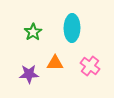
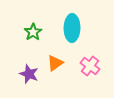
orange triangle: rotated 36 degrees counterclockwise
purple star: rotated 24 degrees clockwise
